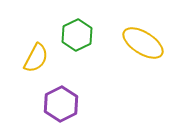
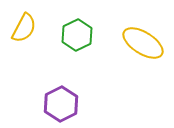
yellow semicircle: moved 12 px left, 30 px up
